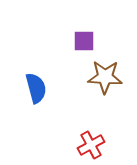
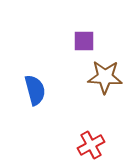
blue semicircle: moved 1 px left, 2 px down
